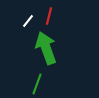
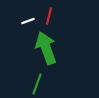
white line: rotated 32 degrees clockwise
